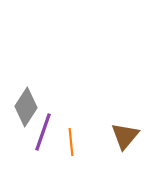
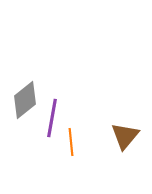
gray diamond: moved 1 px left, 7 px up; rotated 18 degrees clockwise
purple line: moved 9 px right, 14 px up; rotated 9 degrees counterclockwise
